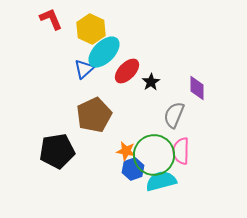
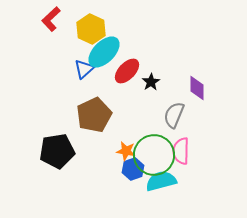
red L-shape: rotated 110 degrees counterclockwise
